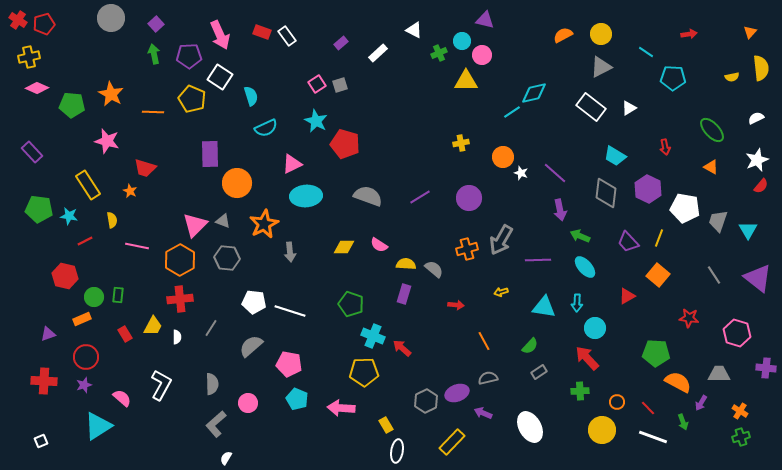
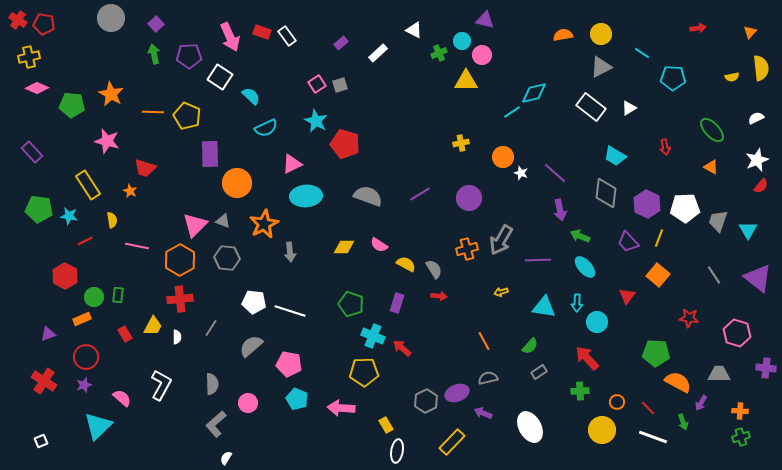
red pentagon at (44, 24): rotated 25 degrees clockwise
red arrow at (689, 34): moved 9 px right, 6 px up
pink arrow at (220, 35): moved 10 px right, 2 px down
orange semicircle at (563, 35): rotated 18 degrees clockwise
cyan line at (646, 52): moved 4 px left, 1 px down
cyan semicircle at (251, 96): rotated 30 degrees counterclockwise
yellow pentagon at (192, 99): moved 5 px left, 17 px down
purple hexagon at (648, 189): moved 1 px left, 15 px down
purple line at (420, 197): moved 3 px up
white pentagon at (685, 208): rotated 12 degrees counterclockwise
yellow semicircle at (406, 264): rotated 24 degrees clockwise
gray semicircle at (434, 269): rotated 18 degrees clockwise
red hexagon at (65, 276): rotated 15 degrees clockwise
purple rectangle at (404, 294): moved 7 px left, 9 px down
red triangle at (627, 296): rotated 24 degrees counterclockwise
red arrow at (456, 305): moved 17 px left, 9 px up
cyan circle at (595, 328): moved 2 px right, 6 px up
red cross at (44, 381): rotated 30 degrees clockwise
orange cross at (740, 411): rotated 28 degrees counterclockwise
cyan triangle at (98, 426): rotated 12 degrees counterclockwise
